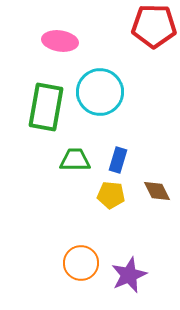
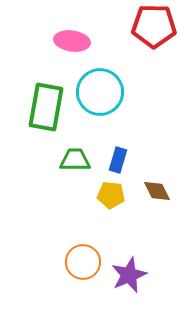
pink ellipse: moved 12 px right
orange circle: moved 2 px right, 1 px up
